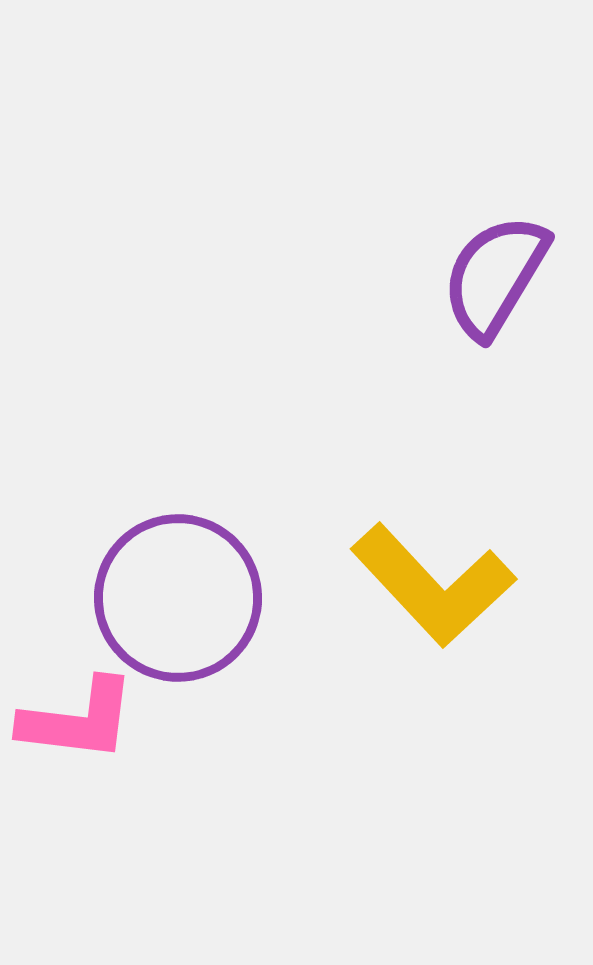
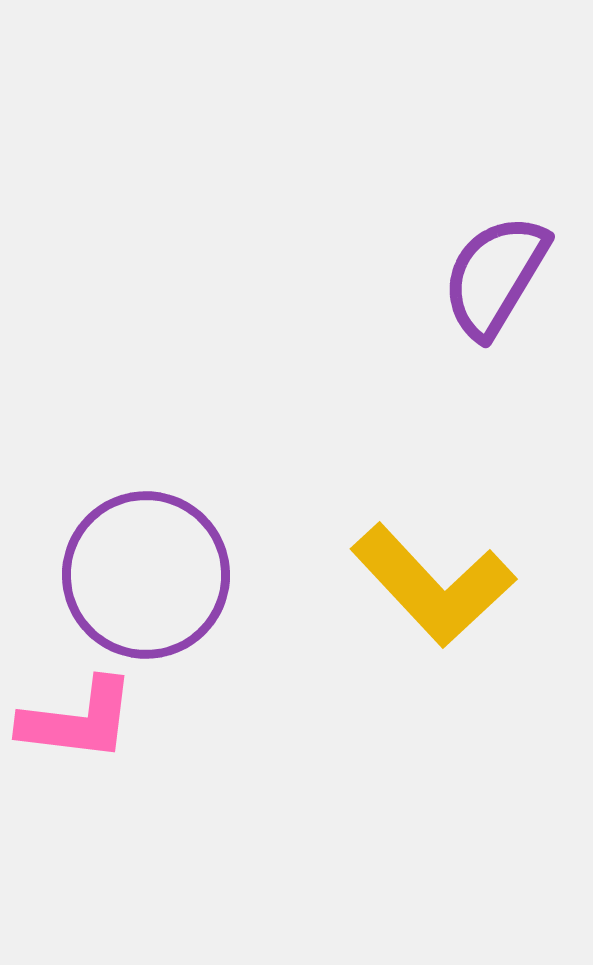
purple circle: moved 32 px left, 23 px up
